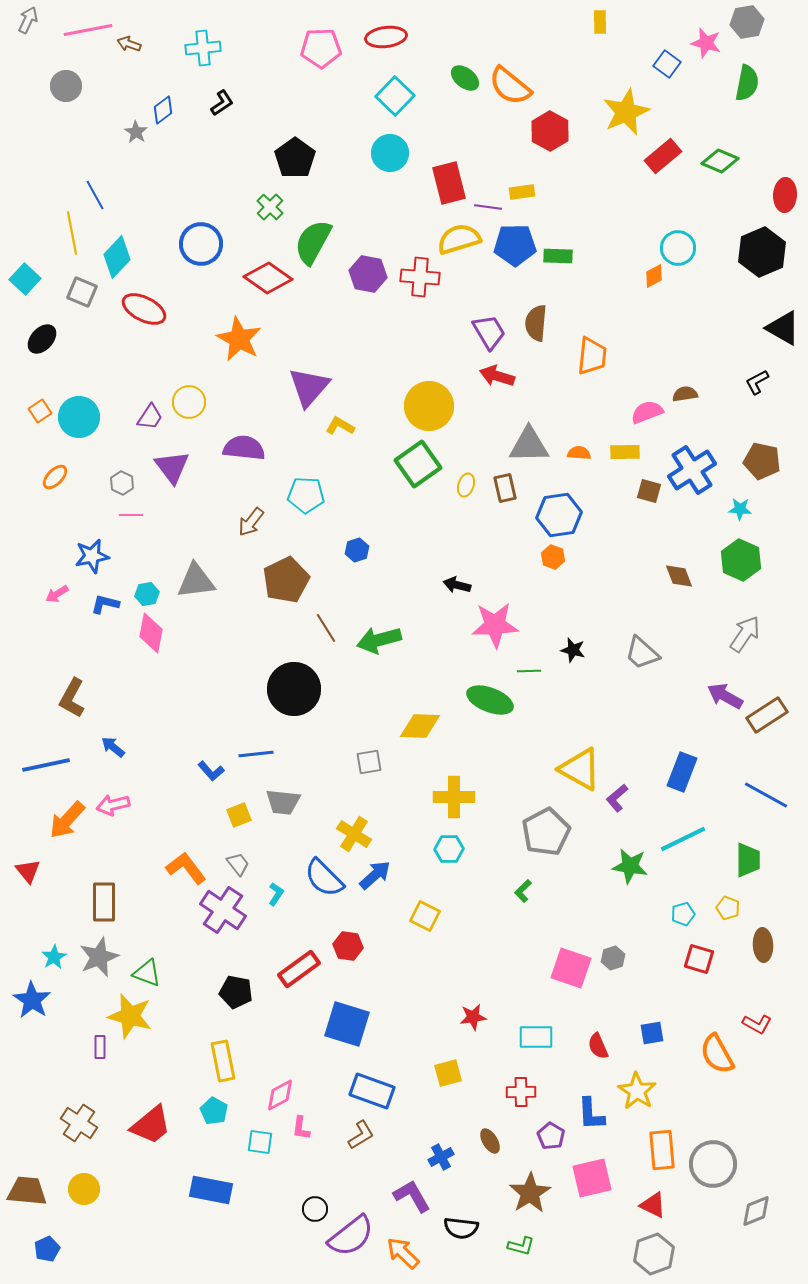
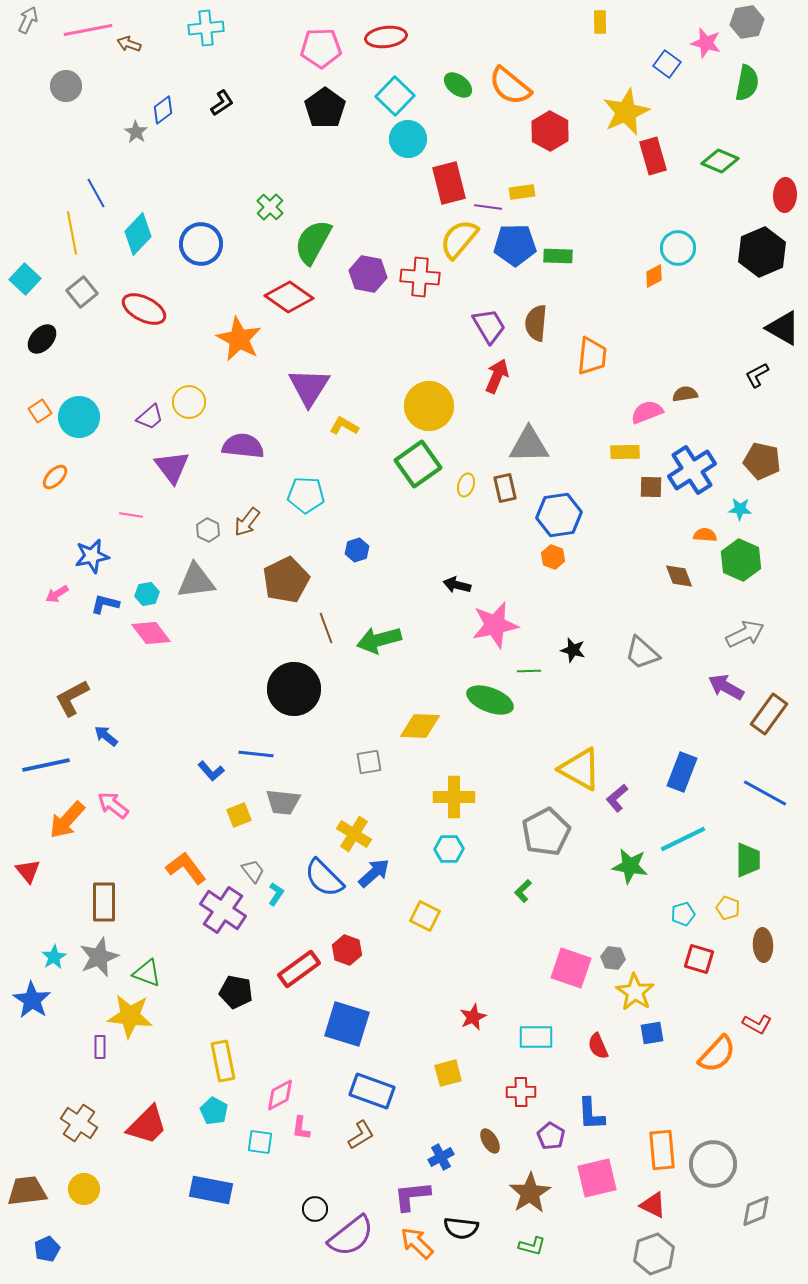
cyan cross at (203, 48): moved 3 px right, 20 px up
green ellipse at (465, 78): moved 7 px left, 7 px down
cyan circle at (390, 153): moved 18 px right, 14 px up
red rectangle at (663, 156): moved 10 px left; rotated 66 degrees counterclockwise
black pentagon at (295, 158): moved 30 px right, 50 px up
blue line at (95, 195): moved 1 px right, 2 px up
yellow semicircle at (459, 239): rotated 33 degrees counterclockwise
cyan diamond at (117, 257): moved 21 px right, 23 px up
red diamond at (268, 278): moved 21 px right, 19 px down
gray square at (82, 292): rotated 28 degrees clockwise
purple trapezoid at (489, 332): moved 6 px up
red arrow at (497, 376): rotated 96 degrees clockwise
black L-shape at (757, 382): moved 7 px up
purple triangle at (309, 387): rotated 9 degrees counterclockwise
purple trapezoid at (150, 417): rotated 16 degrees clockwise
yellow L-shape at (340, 426): moved 4 px right
purple semicircle at (244, 448): moved 1 px left, 2 px up
orange semicircle at (579, 453): moved 126 px right, 82 px down
gray hexagon at (122, 483): moved 86 px right, 47 px down
brown square at (649, 491): moved 2 px right, 4 px up; rotated 15 degrees counterclockwise
pink line at (131, 515): rotated 10 degrees clockwise
brown arrow at (251, 522): moved 4 px left
pink star at (495, 625): rotated 9 degrees counterclockwise
brown line at (326, 628): rotated 12 degrees clockwise
pink diamond at (151, 633): rotated 48 degrees counterclockwise
gray arrow at (745, 634): rotated 30 degrees clockwise
purple arrow at (725, 696): moved 1 px right, 9 px up
brown L-shape at (72, 698): rotated 33 degrees clockwise
brown rectangle at (767, 715): moved 2 px right, 1 px up; rotated 21 degrees counterclockwise
blue arrow at (113, 747): moved 7 px left, 11 px up
blue line at (256, 754): rotated 12 degrees clockwise
blue line at (766, 795): moved 1 px left, 2 px up
pink arrow at (113, 805): rotated 52 degrees clockwise
gray trapezoid at (238, 864): moved 15 px right, 7 px down
blue arrow at (375, 875): moved 1 px left, 2 px up
red hexagon at (348, 946): moved 1 px left, 4 px down; rotated 12 degrees clockwise
gray hexagon at (613, 958): rotated 25 degrees clockwise
yellow star at (130, 1016): rotated 9 degrees counterclockwise
red star at (473, 1017): rotated 16 degrees counterclockwise
orange semicircle at (717, 1054): rotated 108 degrees counterclockwise
yellow star at (637, 1091): moved 2 px left, 99 px up
red trapezoid at (151, 1125): moved 4 px left; rotated 6 degrees counterclockwise
pink square at (592, 1178): moved 5 px right
brown trapezoid at (27, 1191): rotated 12 degrees counterclockwise
purple L-shape at (412, 1196): rotated 66 degrees counterclockwise
green L-shape at (521, 1246): moved 11 px right
orange arrow at (403, 1253): moved 14 px right, 10 px up
